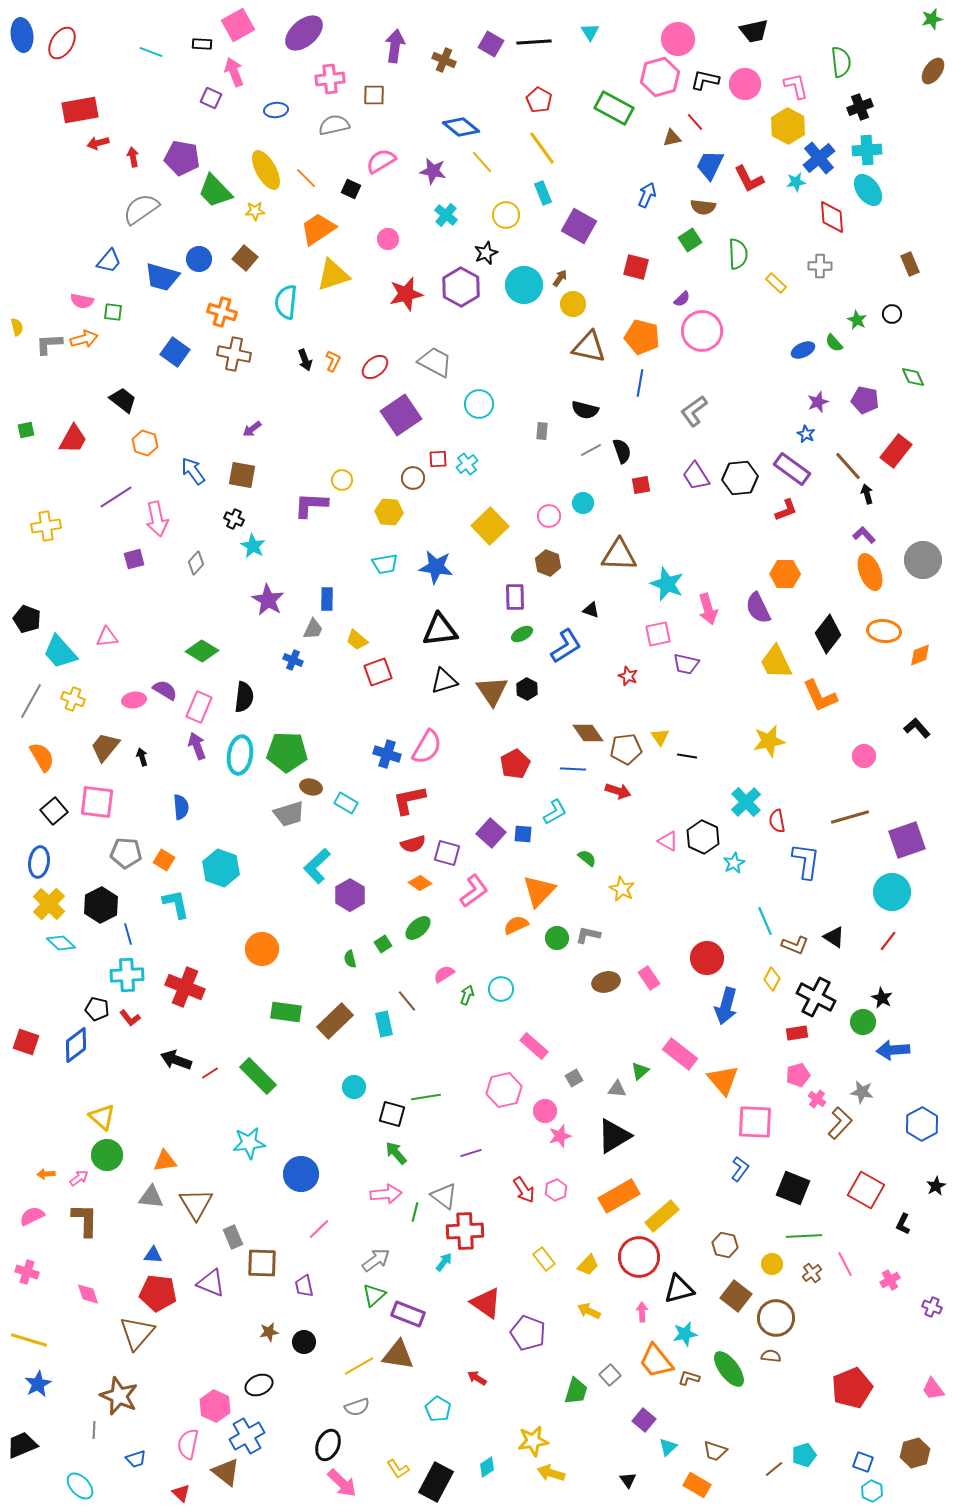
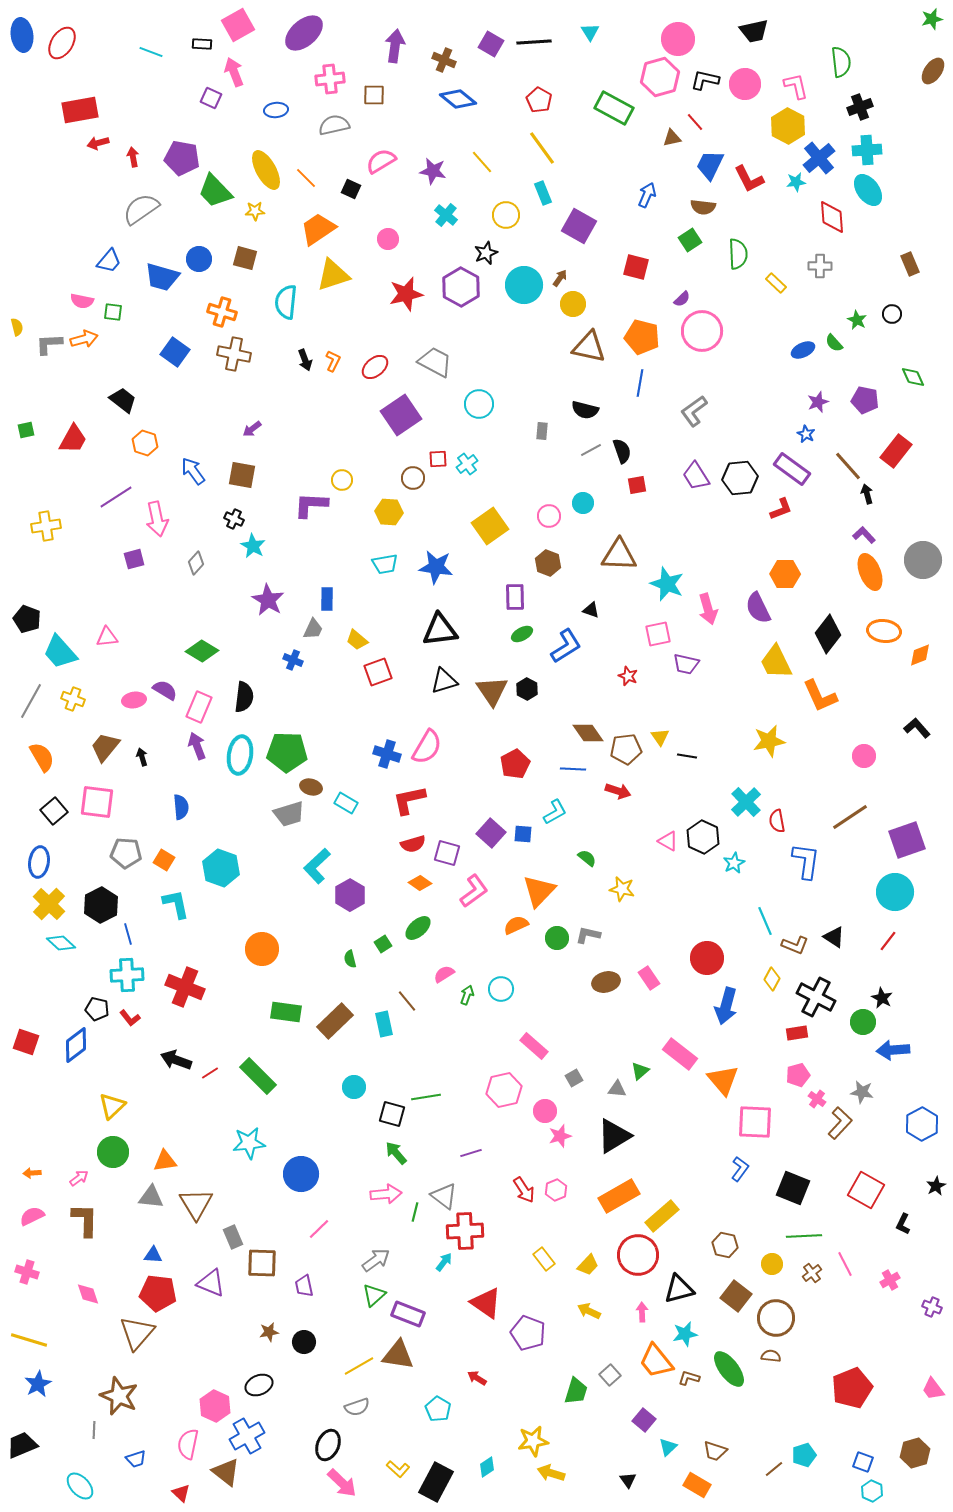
blue diamond at (461, 127): moved 3 px left, 28 px up
brown square at (245, 258): rotated 25 degrees counterclockwise
red square at (641, 485): moved 4 px left
red L-shape at (786, 510): moved 5 px left, 1 px up
yellow square at (490, 526): rotated 9 degrees clockwise
brown line at (850, 817): rotated 18 degrees counterclockwise
yellow star at (622, 889): rotated 15 degrees counterclockwise
cyan circle at (892, 892): moved 3 px right
yellow triangle at (102, 1117): moved 10 px right, 11 px up; rotated 36 degrees clockwise
green circle at (107, 1155): moved 6 px right, 3 px up
orange arrow at (46, 1174): moved 14 px left, 1 px up
red circle at (639, 1257): moved 1 px left, 2 px up
yellow L-shape at (398, 1469): rotated 15 degrees counterclockwise
